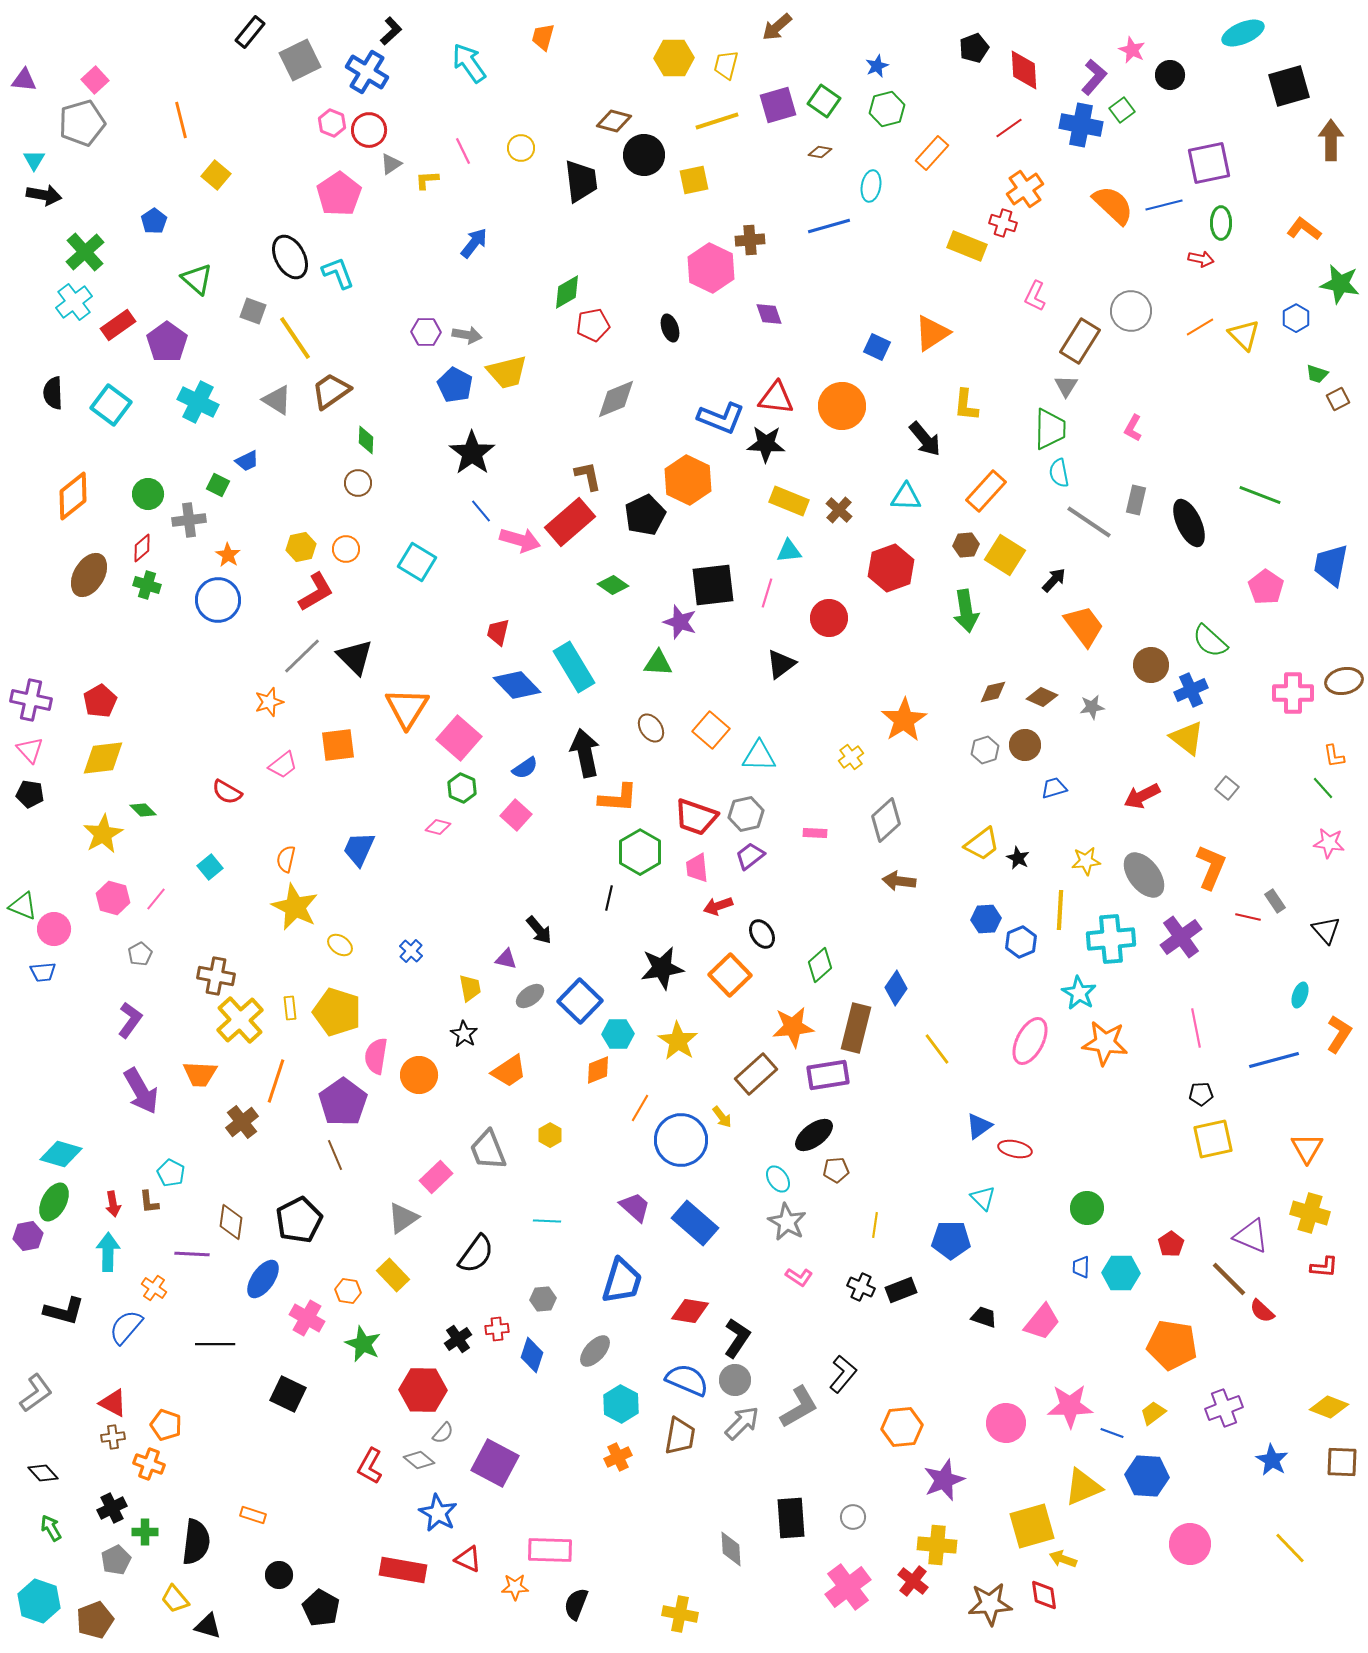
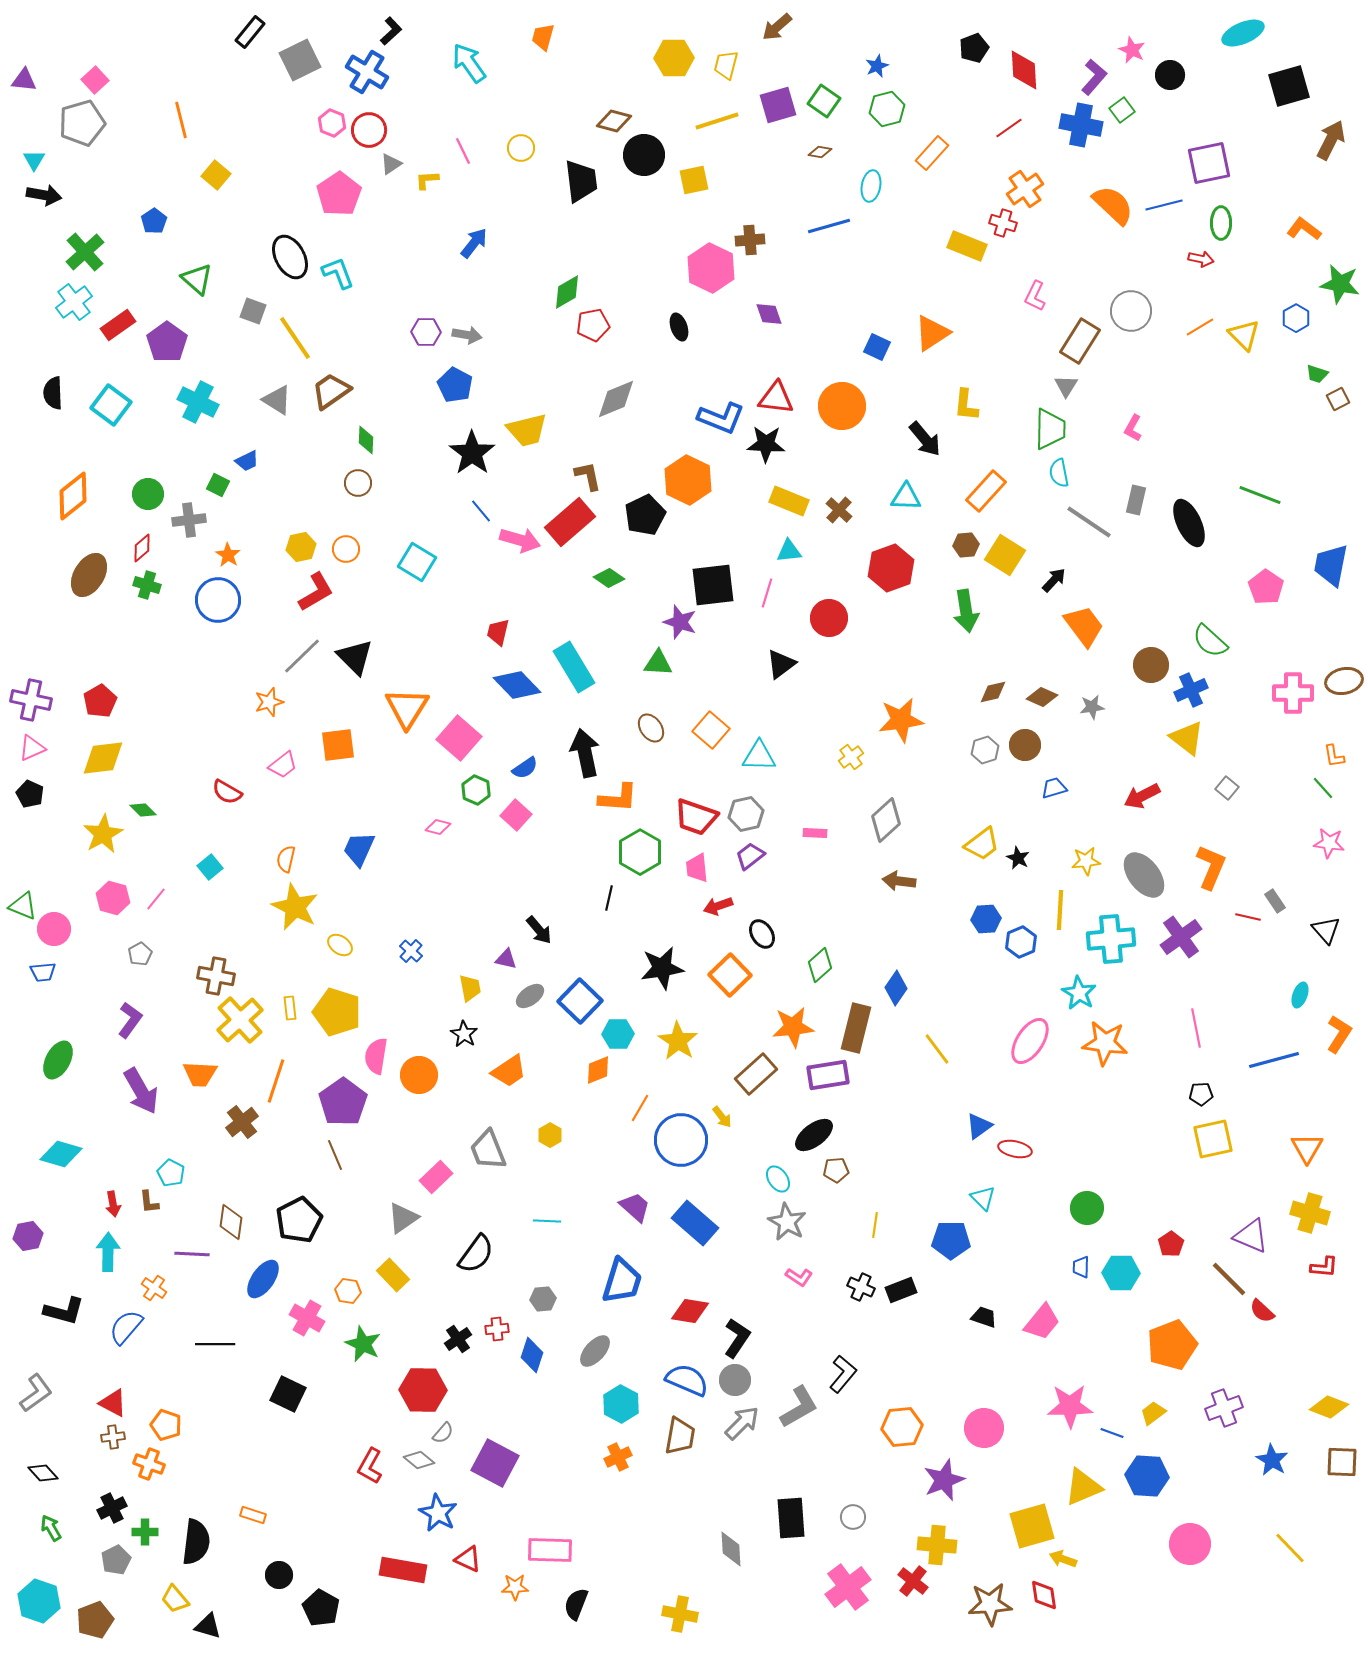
brown arrow at (1331, 140): rotated 27 degrees clockwise
black ellipse at (670, 328): moved 9 px right, 1 px up
yellow trapezoid at (507, 372): moved 20 px right, 58 px down
green diamond at (613, 585): moved 4 px left, 7 px up
orange star at (904, 720): moved 3 px left; rotated 24 degrees clockwise
pink triangle at (30, 750): moved 2 px right, 2 px up; rotated 48 degrees clockwise
green hexagon at (462, 788): moved 14 px right, 2 px down
black pentagon at (30, 794): rotated 16 degrees clockwise
pink ellipse at (1030, 1041): rotated 6 degrees clockwise
green ellipse at (54, 1202): moved 4 px right, 142 px up
orange pentagon at (1172, 1345): rotated 30 degrees counterclockwise
pink circle at (1006, 1423): moved 22 px left, 5 px down
